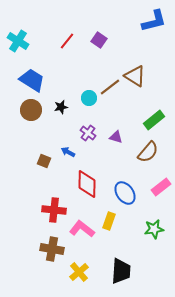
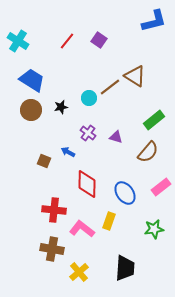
black trapezoid: moved 4 px right, 3 px up
